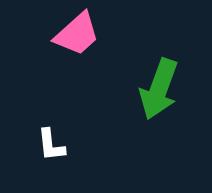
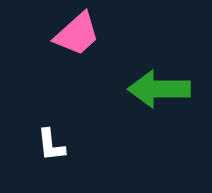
green arrow: rotated 70 degrees clockwise
